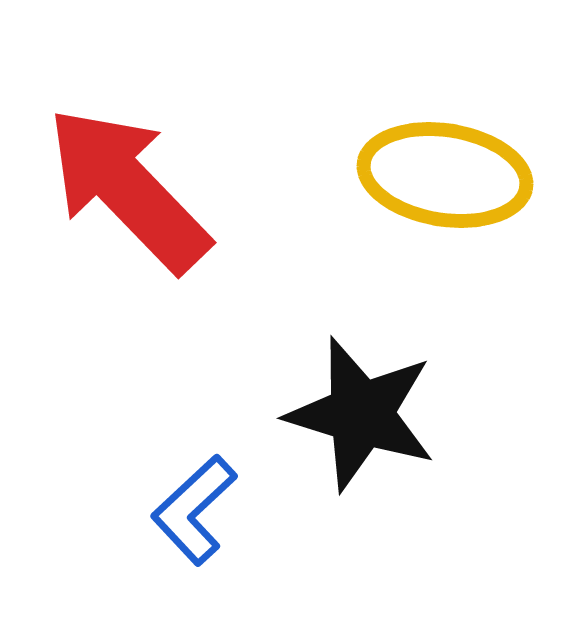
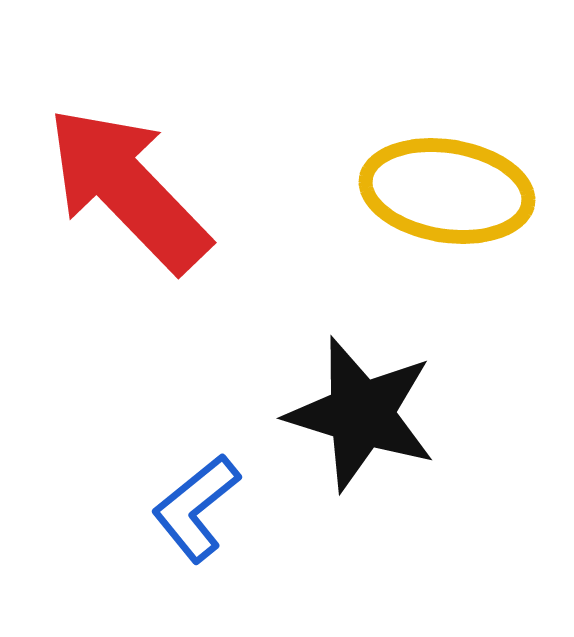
yellow ellipse: moved 2 px right, 16 px down
blue L-shape: moved 2 px right, 2 px up; rotated 4 degrees clockwise
